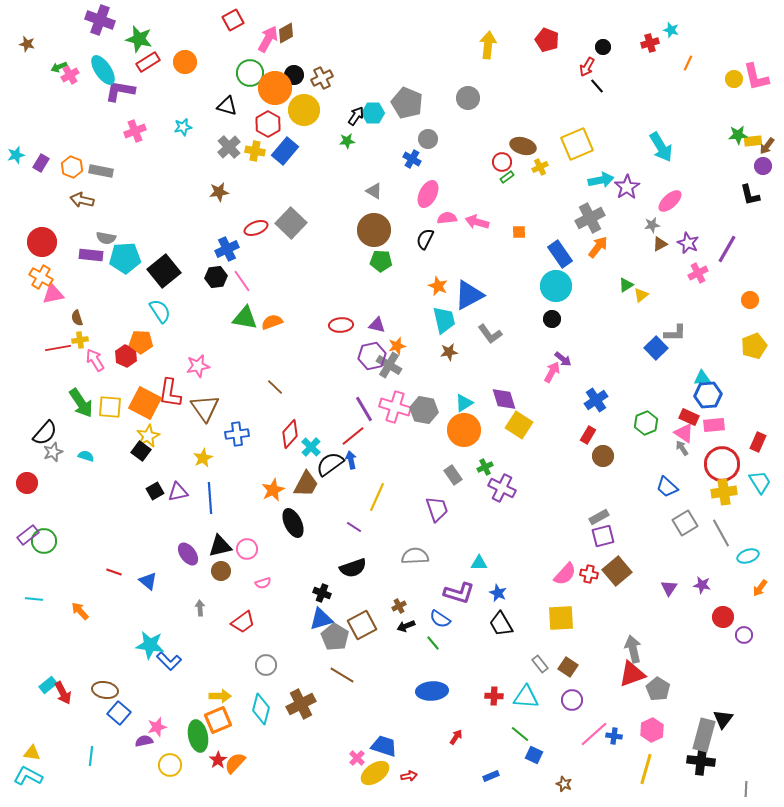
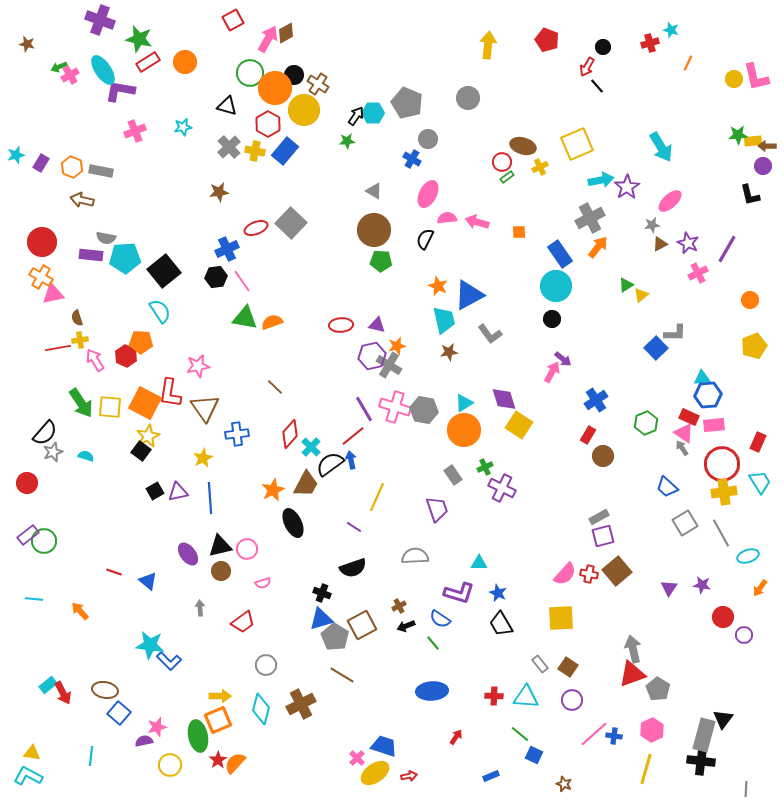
brown cross at (322, 78): moved 4 px left, 6 px down; rotated 30 degrees counterclockwise
brown arrow at (767, 146): rotated 54 degrees clockwise
